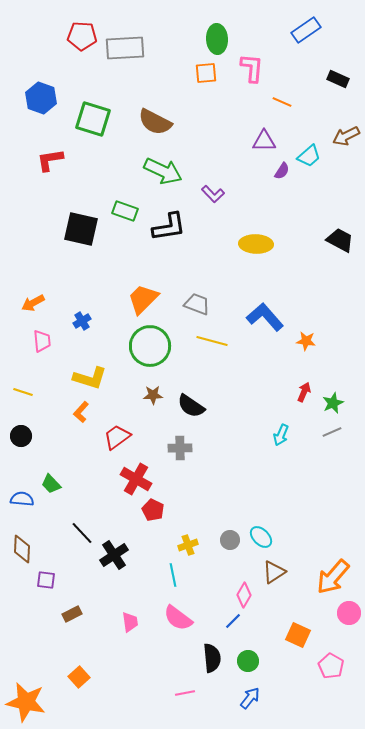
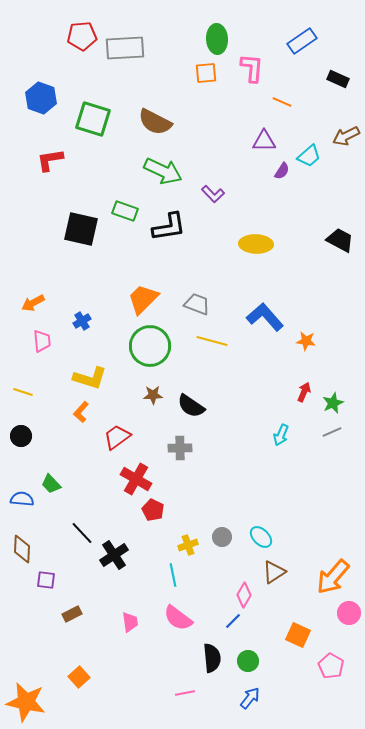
blue rectangle at (306, 30): moved 4 px left, 11 px down
red pentagon at (82, 36): rotated 8 degrees counterclockwise
gray circle at (230, 540): moved 8 px left, 3 px up
